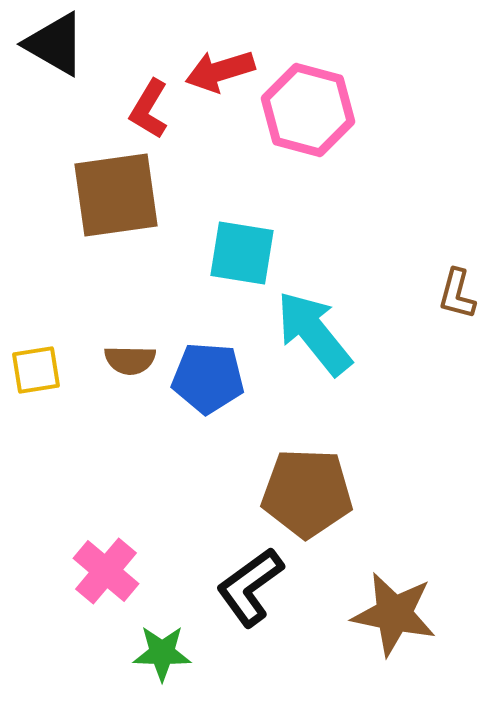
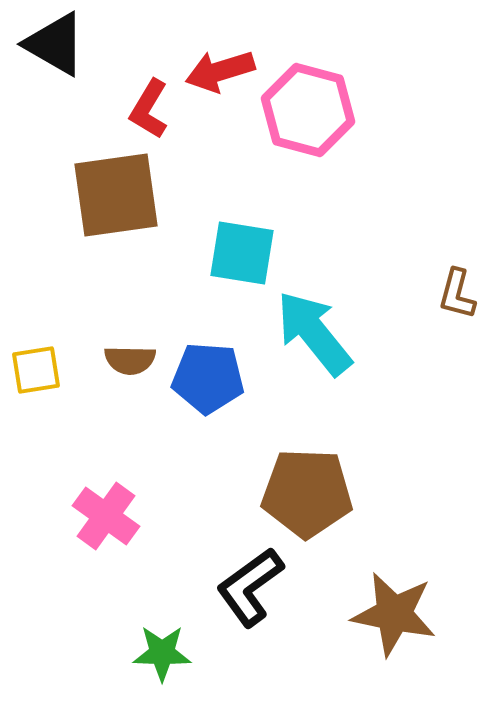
pink cross: moved 55 px up; rotated 4 degrees counterclockwise
